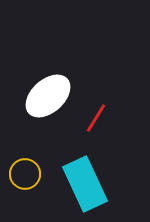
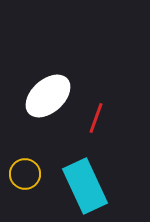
red line: rotated 12 degrees counterclockwise
cyan rectangle: moved 2 px down
